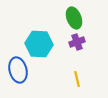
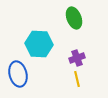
purple cross: moved 16 px down
blue ellipse: moved 4 px down
